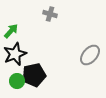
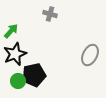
gray ellipse: rotated 15 degrees counterclockwise
green circle: moved 1 px right
